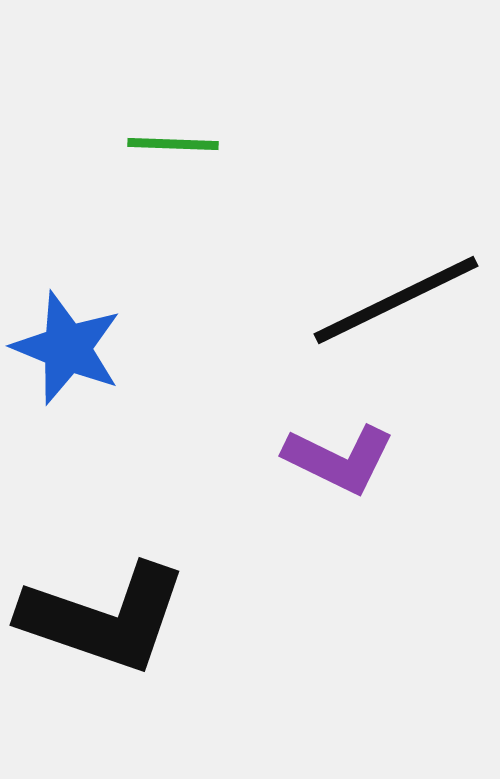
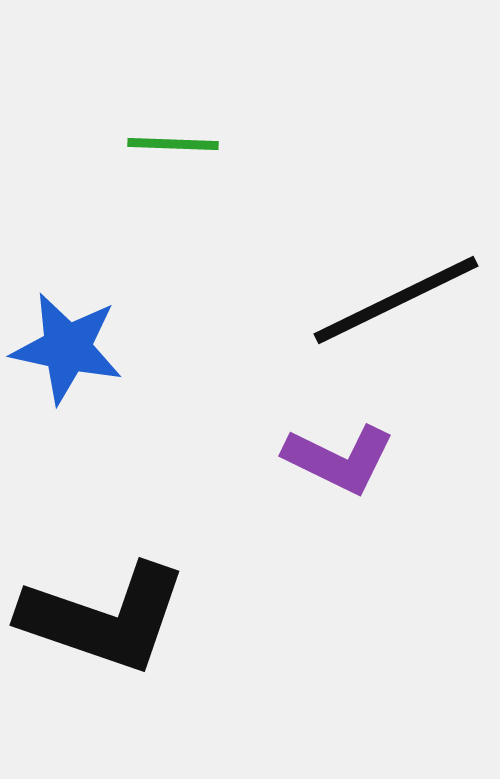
blue star: rotated 10 degrees counterclockwise
